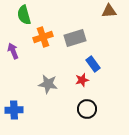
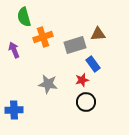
brown triangle: moved 11 px left, 23 px down
green semicircle: moved 2 px down
gray rectangle: moved 7 px down
purple arrow: moved 1 px right, 1 px up
black circle: moved 1 px left, 7 px up
